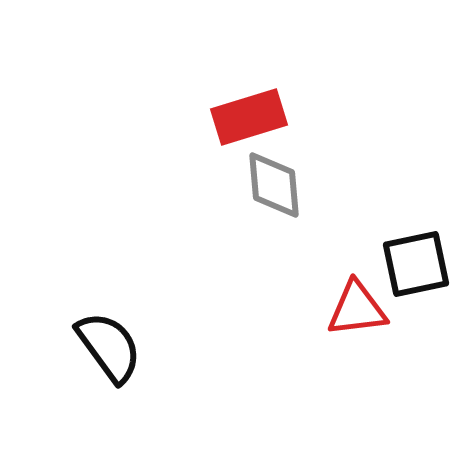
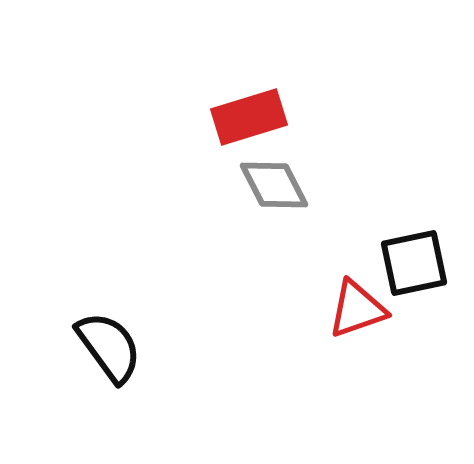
gray diamond: rotated 22 degrees counterclockwise
black square: moved 2 px left, 1 px up
red triangle: rotated 12 degrees counterclockwise
